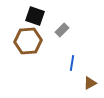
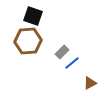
black square: moved 2 px left
gray rectangle: moved 22 px down
blue line: rotated 42 degrees clockwise
